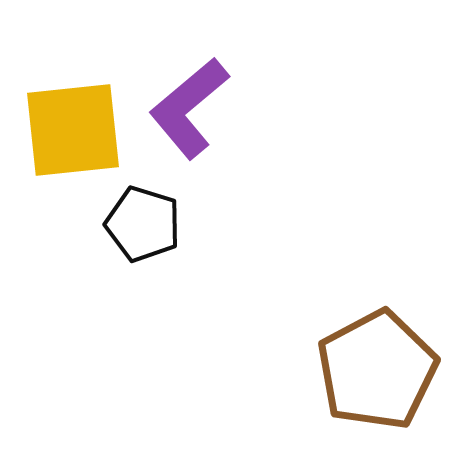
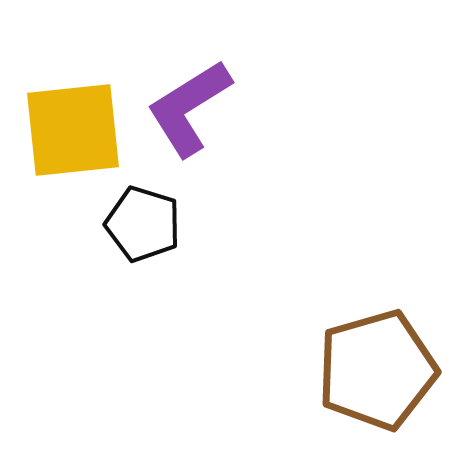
purple L-shape: rotated 8 degrees clockwise
brown pentagon: rotated 12 degrees clockwise
